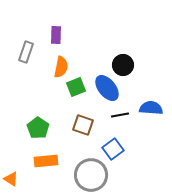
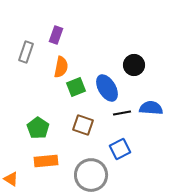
purple rectangle: rotated 18 degrees clockwise
black circle: moved 11 px right
blue ellipse: rotated 8 degrees clockwise
black line: moved 2 px right, 2 px up
blue square: moved 7 px right; rotated 10 degrees clockwise
